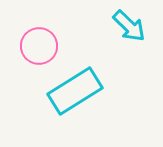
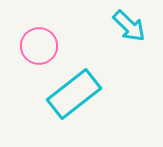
cyan rectangle: moved 1 px left, 3 px down; rotated 6 degrees counterclockwise
